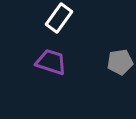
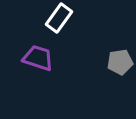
purple trapezoid: moved 13 px left, 4 px up
